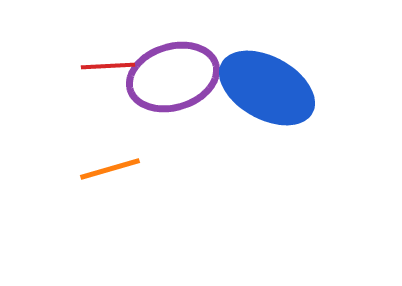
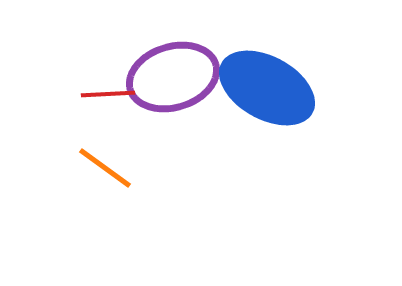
red line: moved 28 px down
orange line: moved 5 px left, 1 px up; rotated 52 degrees clockwise
